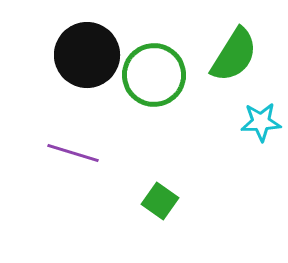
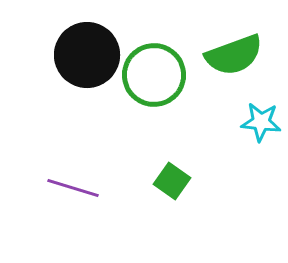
green semicircle: rotated 38 degrees clockwise
cyan star: rotated 9 degrees clockwise
purple line: moved 35 px down
green square: moved 12 px right, 20 px up
